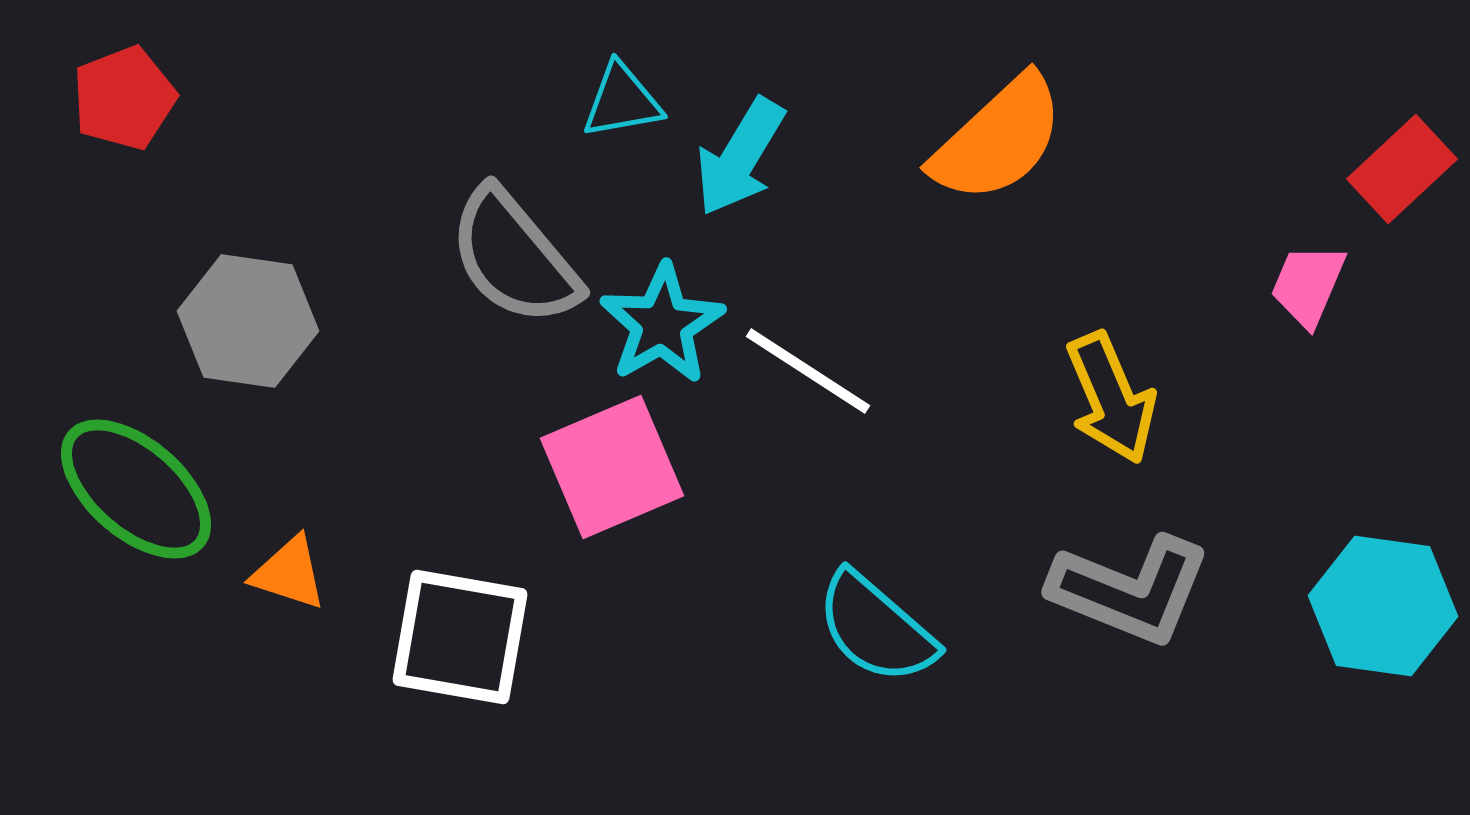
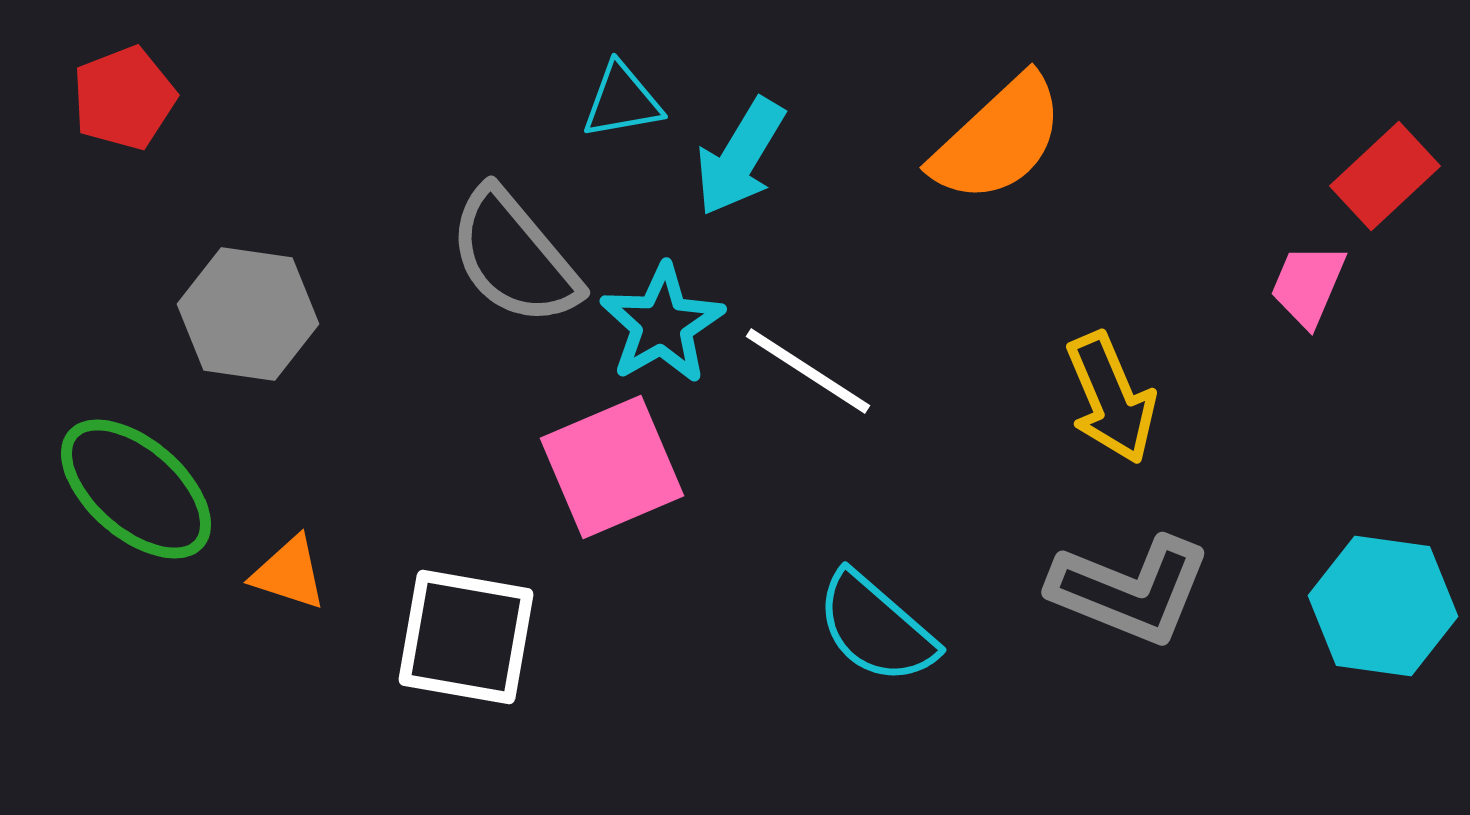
red rectangle: moved 17 px left, 7 px down
gray hexagon: moved 7 px up
white square: moved 6 px right
